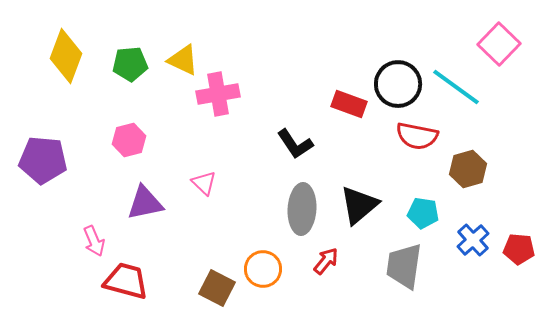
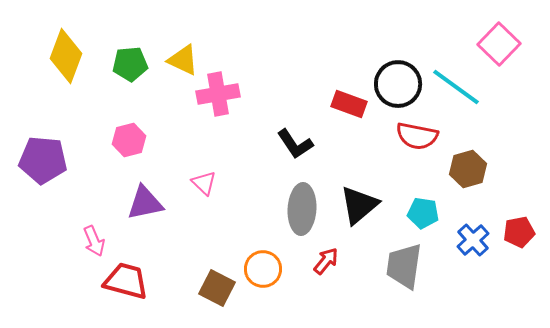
red pentagon: moved 17 px up; rotated 16 degrees counterclockwise
